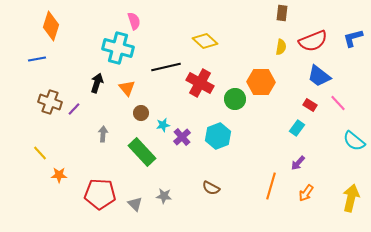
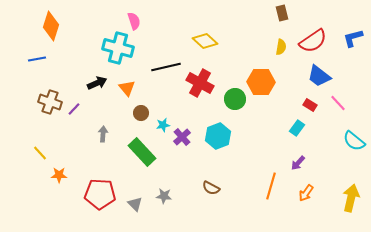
brown rectangle: rotated 21 degrees counterclockwise
red semicircle: rotated 12 degrees counterclockwise
black arrow: rotated 48 degrees clockwise
